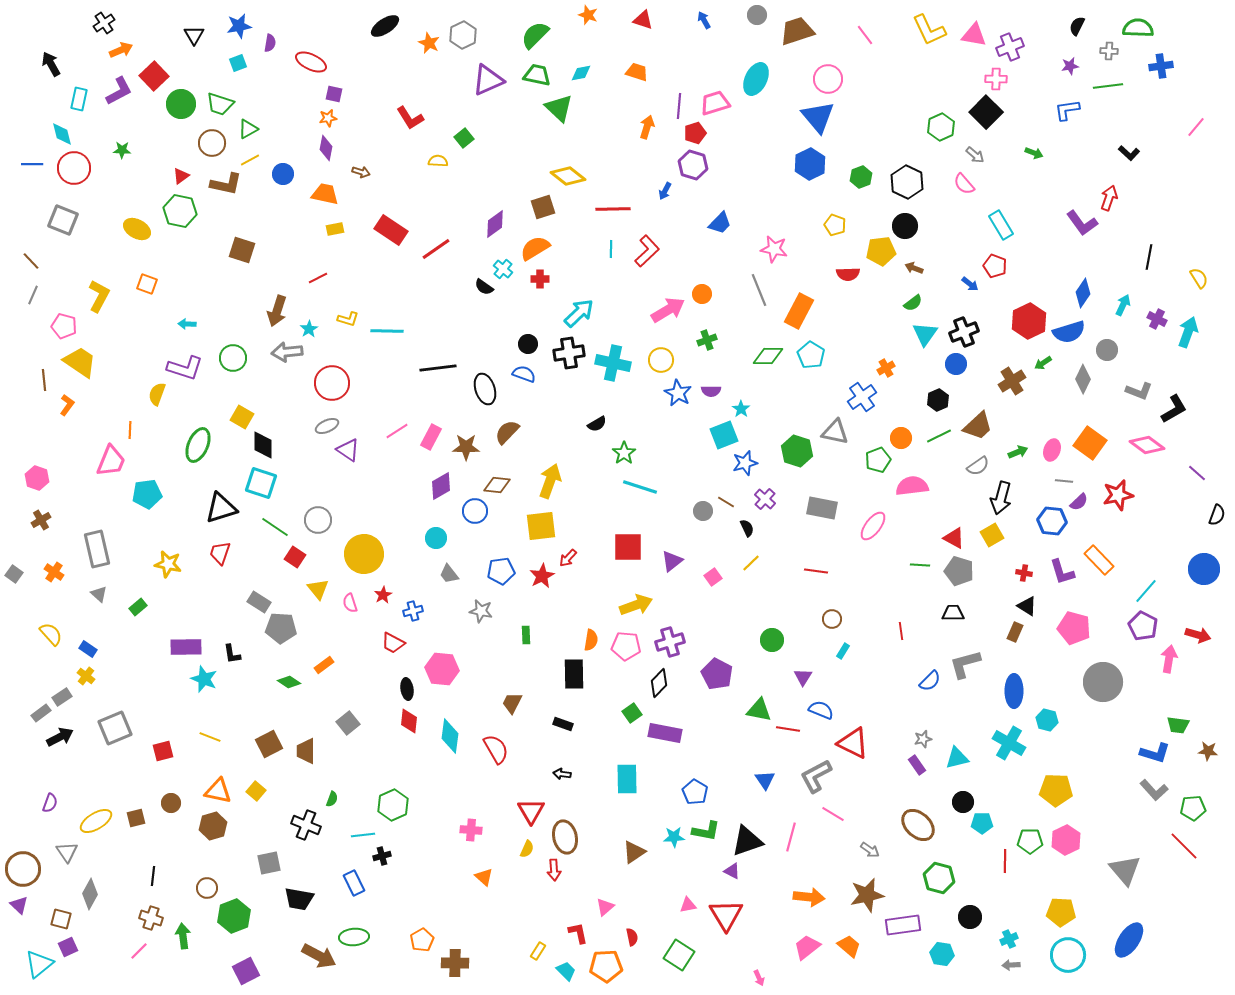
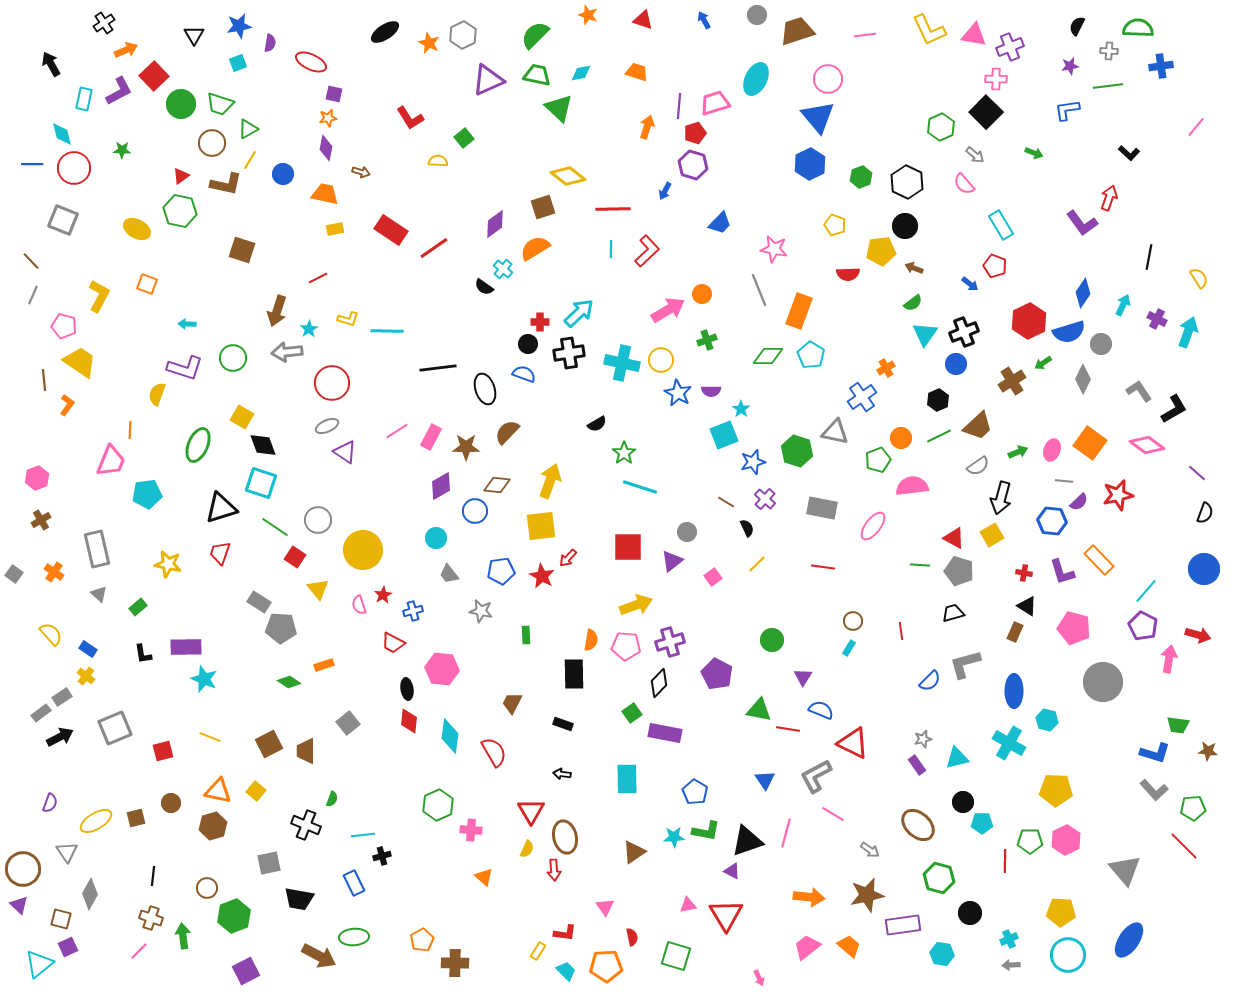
black ellipse at (385, 26): moved 6 px down
pink line at (865, 35): rotated 60 degrees counterclockwise
orange arrow at (121, 50): moved 5 px right
cyan rectangle at (79, 99): moved 5 px right
yellow line at (250, 160): rotated 30 degrees counterclockwise
red line at (436, 249): moved 2 px left, 1 px up
red cross at (540, 279): moved 43 px down
orange rectangle at (799, 311): rotated 8 degrees counterclockwise
gray circle at (1107, 350): moved 6 px left, 6 px up
cyan cross at (613, 363): moved 9 px right
gray L-shape at (1139, 391): rotated 144 degrees counterclockwise
black diamond at (263, 445): rotated 20 degrees counterclockwise
purple triangle at (348, 450): moved 3 px left, 2 px down
blue star at (745, 463): moved 8 px right, 1 px up
pink hexagon at (37, 478): rotated 20 degrees clockwise
gray circle at (703, 511): moved 16 px left, 21 px down
black semicircle at (1217, 515): moved 12 px left, 2 px up
yellow circle at (364, 554): moved 1 px left, 4 px up
yellow line at (751, 563): moved 6 px right, 1 px down
red line at (816, 571): moved 7 px right, 4 px up
red star at (542, 576): rotated 15 degrees counterclockwise
pink semicircle at (350, 603): moved 9 px right, 2 px down
black trapezoid at (953, 613): rotated 15 degrees counterclockwise
brown circle at (832, 619): moved 21 px right, 2 px down
cyan rectangle at (843, 651): moved 6 px right, 3 px up
black L-shape at (232, 654): moved 89 px left
orange rectangle at (324, 665): rotated 18 degrees clockwise
red semicircle at (496, 749): moved 2 px left, 3 px down
green hexagon at (393, 805): moved 45 px right
pink line at (791, 837): moved 5 px left, 4 px up
pink triangle at (605, 907): rotated 24 degrees counterclockwise
black circle at (970, 917): moved 4 px up
red L-shape at (578, 933): moved 13 px left; rotated 110 degrees clockwise
green square at (679, 955): moved 3 px left, 1 px down; rotated 16 degrees counterclockwise
